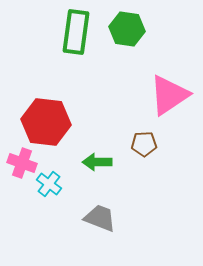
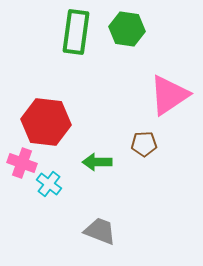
gray trapezoid: moved 13 px down
